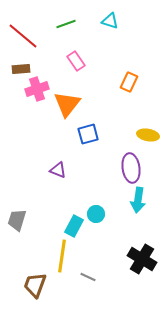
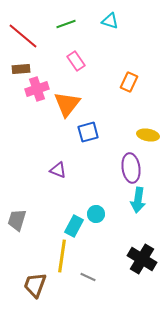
blue square: moved 2 px up
